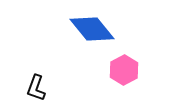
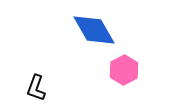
blue diamond: moved 2 px right, 1 px down; rotated 9 degrees clockwise
